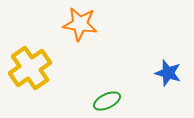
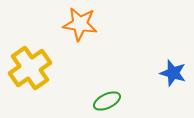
blue star: moved 5 px right
